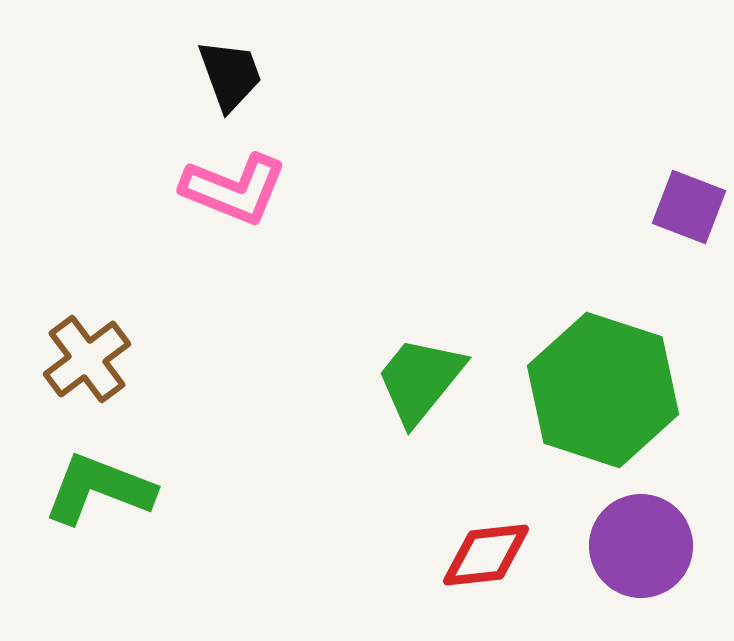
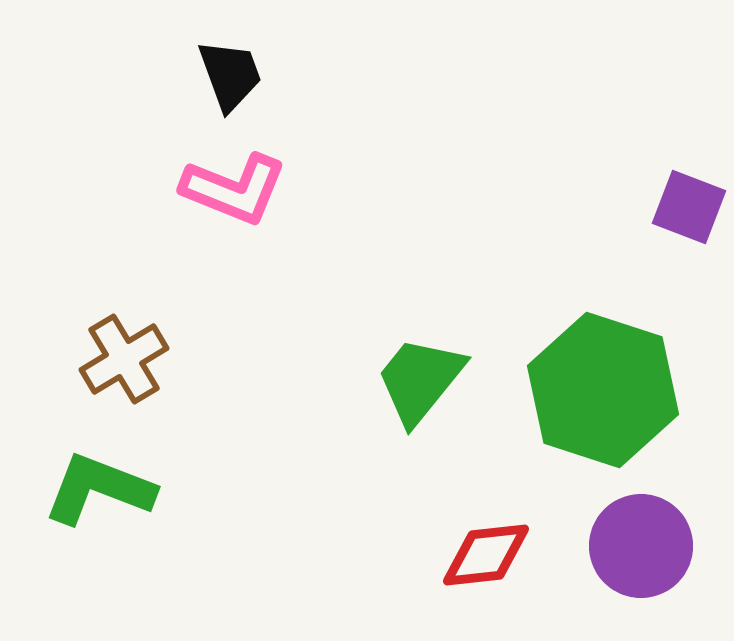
brown cross: moved 37 px right; rotated 6 degrees clockwise
